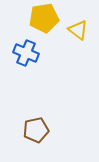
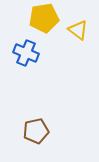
brown pentagon: moved 1 px down
